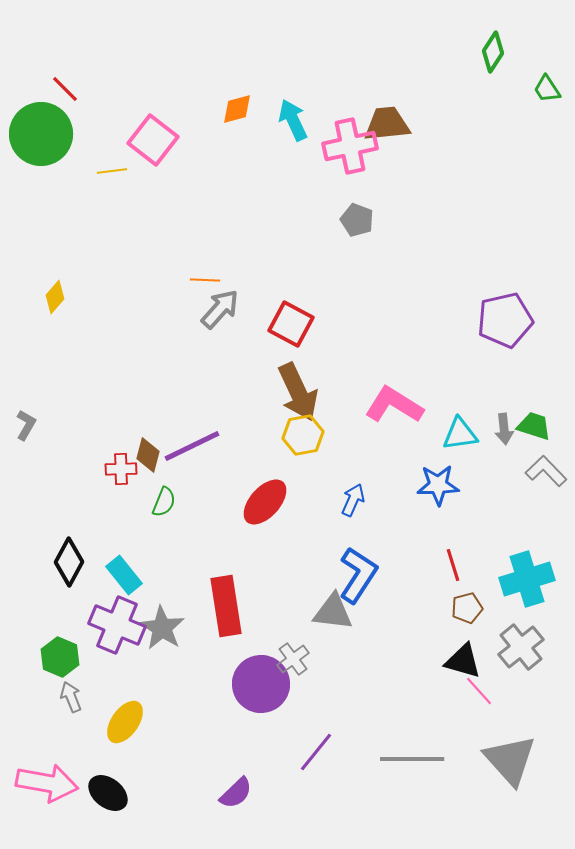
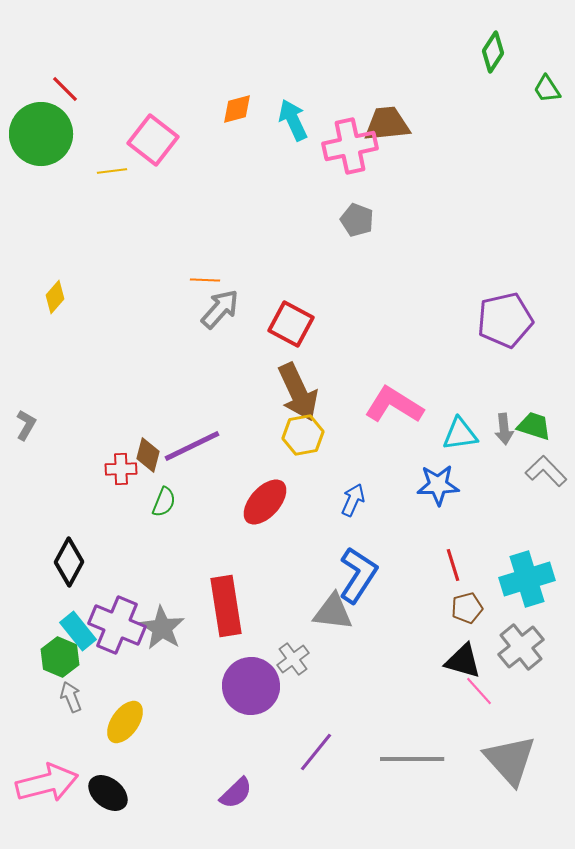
cyan rectangle at (124, 575): moved 46 px left, 56 px down
purple circle at (261, 684): moved 10 px left, 2 px down
pink arrow at (47, 783): rotated 24 degrees counterclockwise
